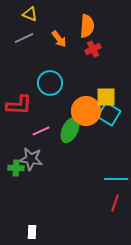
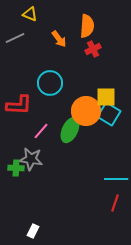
gray line: moved 9 px left
pink line: rotated 24 degrees counterclockwise
white rectangle: moved 1 px right, 1 px up; rotated 24 degrees clockwise
